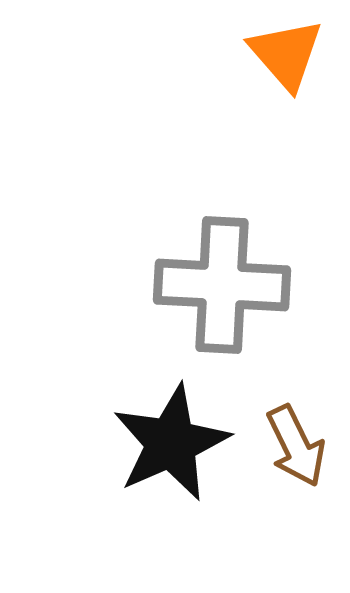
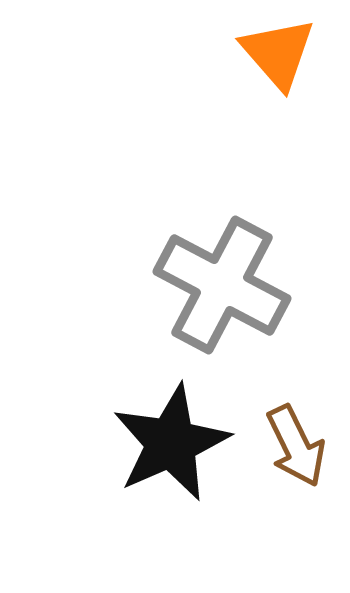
orange triangle: moved 8 px left, 1 px up
gray cross: rotated 25 degrees clockwise
